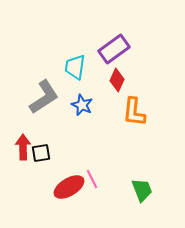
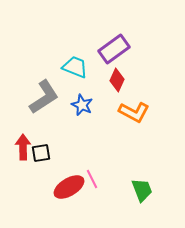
cyan trapezoid: rotated 104 degrees clockwise
orange L-shape: rotated 68 degrees counterclockwise
